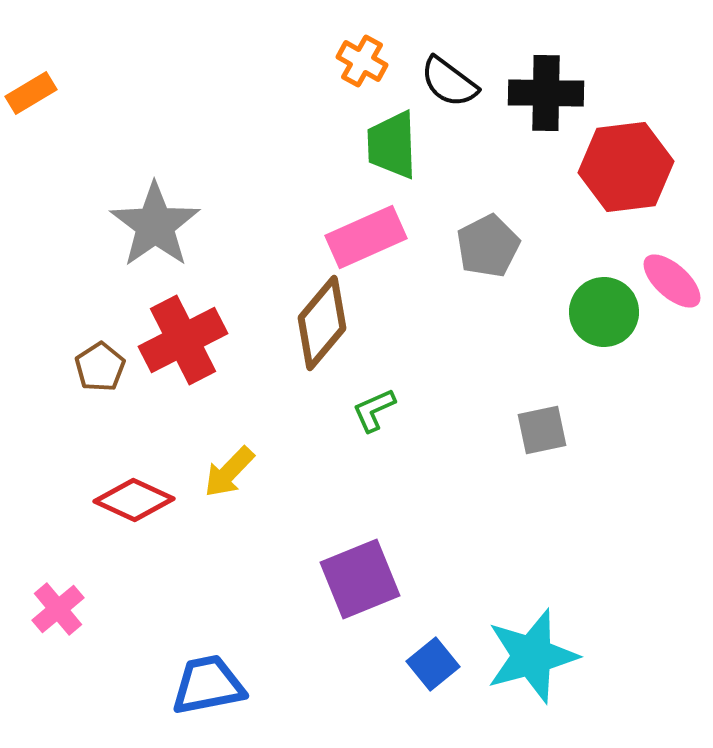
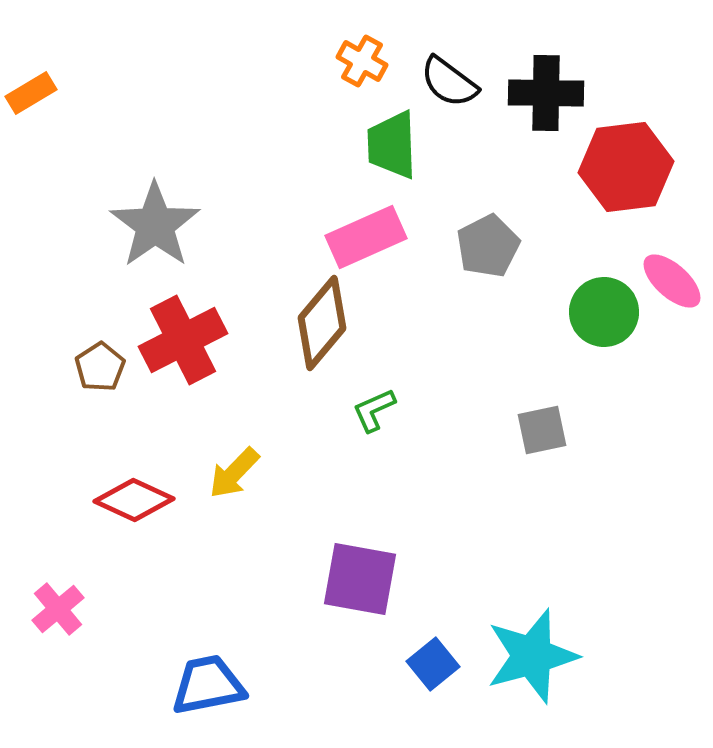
yellow arrow: moved 5 px right, 1 px down
purple square: rotated 32 degrees clockwise
